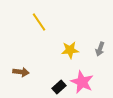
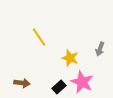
yellow line: moved 15 px down
yellow star: moved 8 px down; rotated 24 degrees clockwise
brown arrow: moved 1 px right, 11 px down
